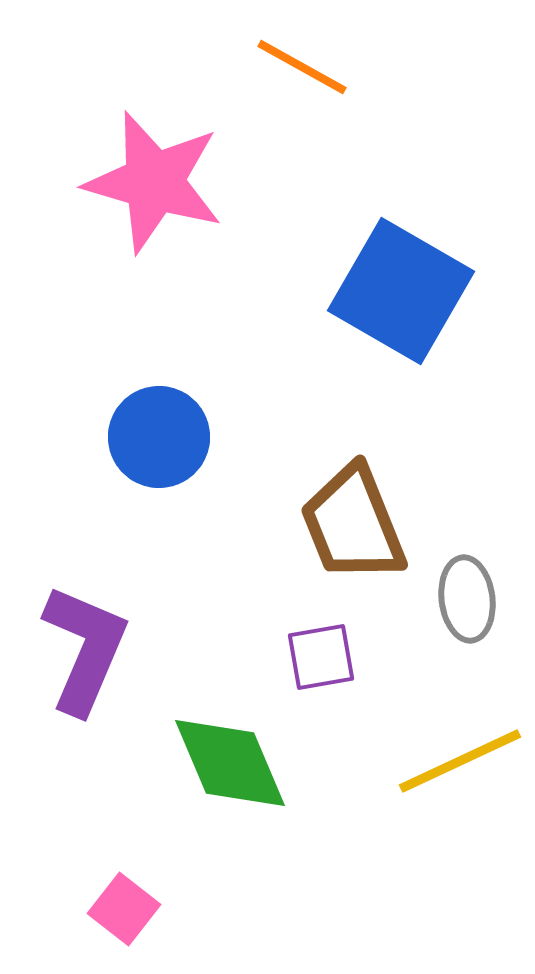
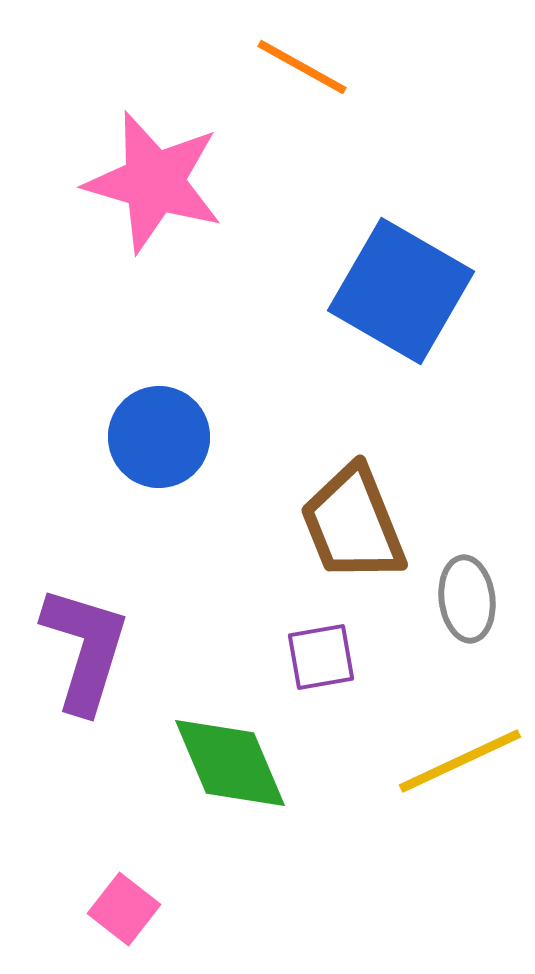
purple L-shape: rotated 6 degrees counterclockwise
